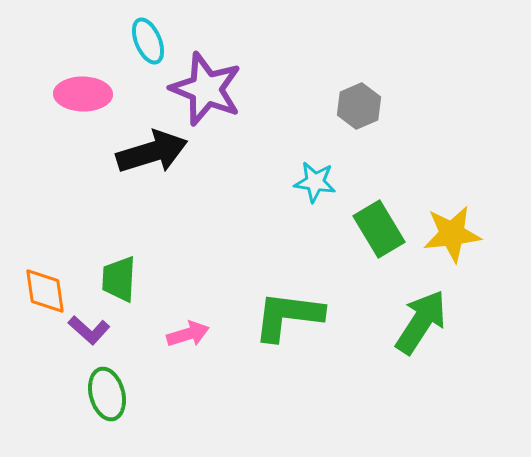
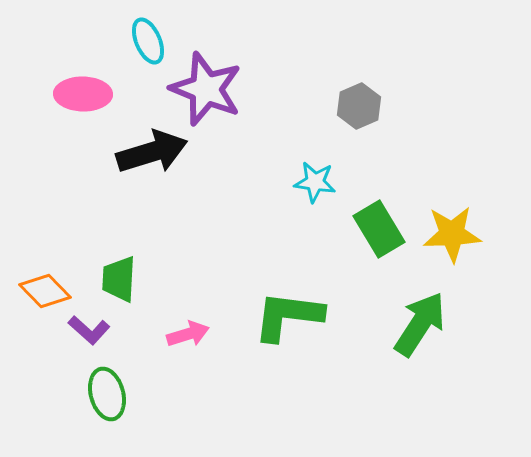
yellow star: rotated 4 degrees clockwise
orange diamond: rotated 36 degrees counterclockwise
green arrow: moved 1 px left, 2 px down
